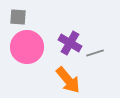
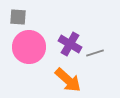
purple cross: moved 1 px down
pink circle: moved 2 px right
orange arrow: rotated 8 degrees counterclockwise
